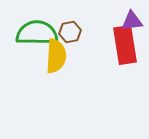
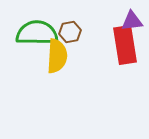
yellow semicircle: moved 1 px right
